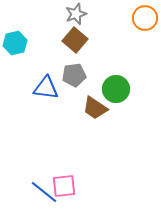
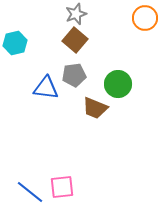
green circle: moved 2 px right, 5 px up
brown trapezoid: rotated 12 degrees counterclockwise
pink square: moved 2 px left, 1 px down
blue line: moved 14 px left
